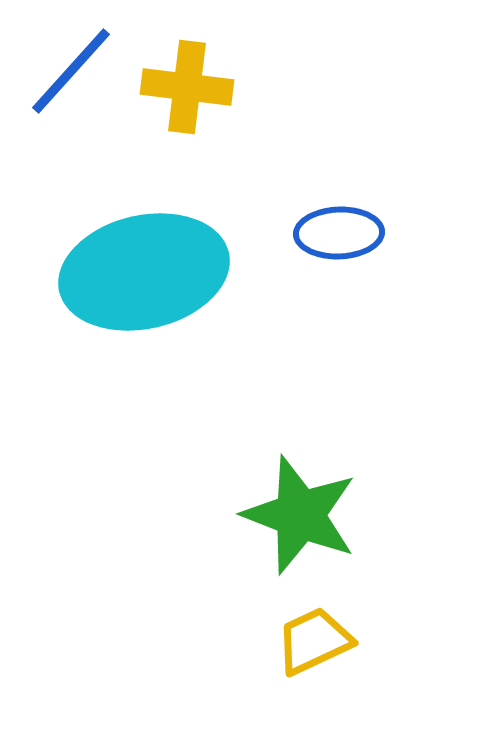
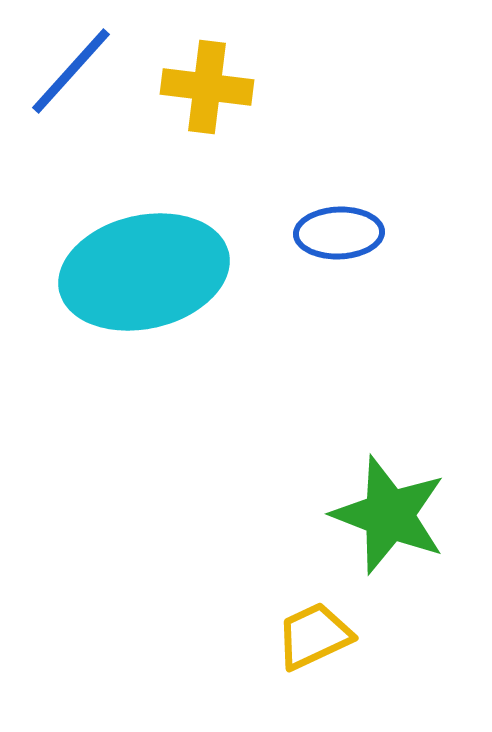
yellow cross: moved 20 px right
green star: moved 89 px right
yellow trapezoid: moved 5 px up
